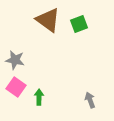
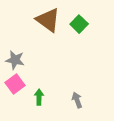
green square: rotated 24 degrees counterclockwise
pink square: moved 1 px left, 3 px up; rotated 18 degrees clockwise
gray arrow: moved 13 px left
